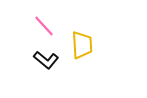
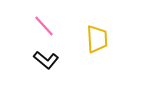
yellow trapezoid: moved 15 px right, 6 px up
